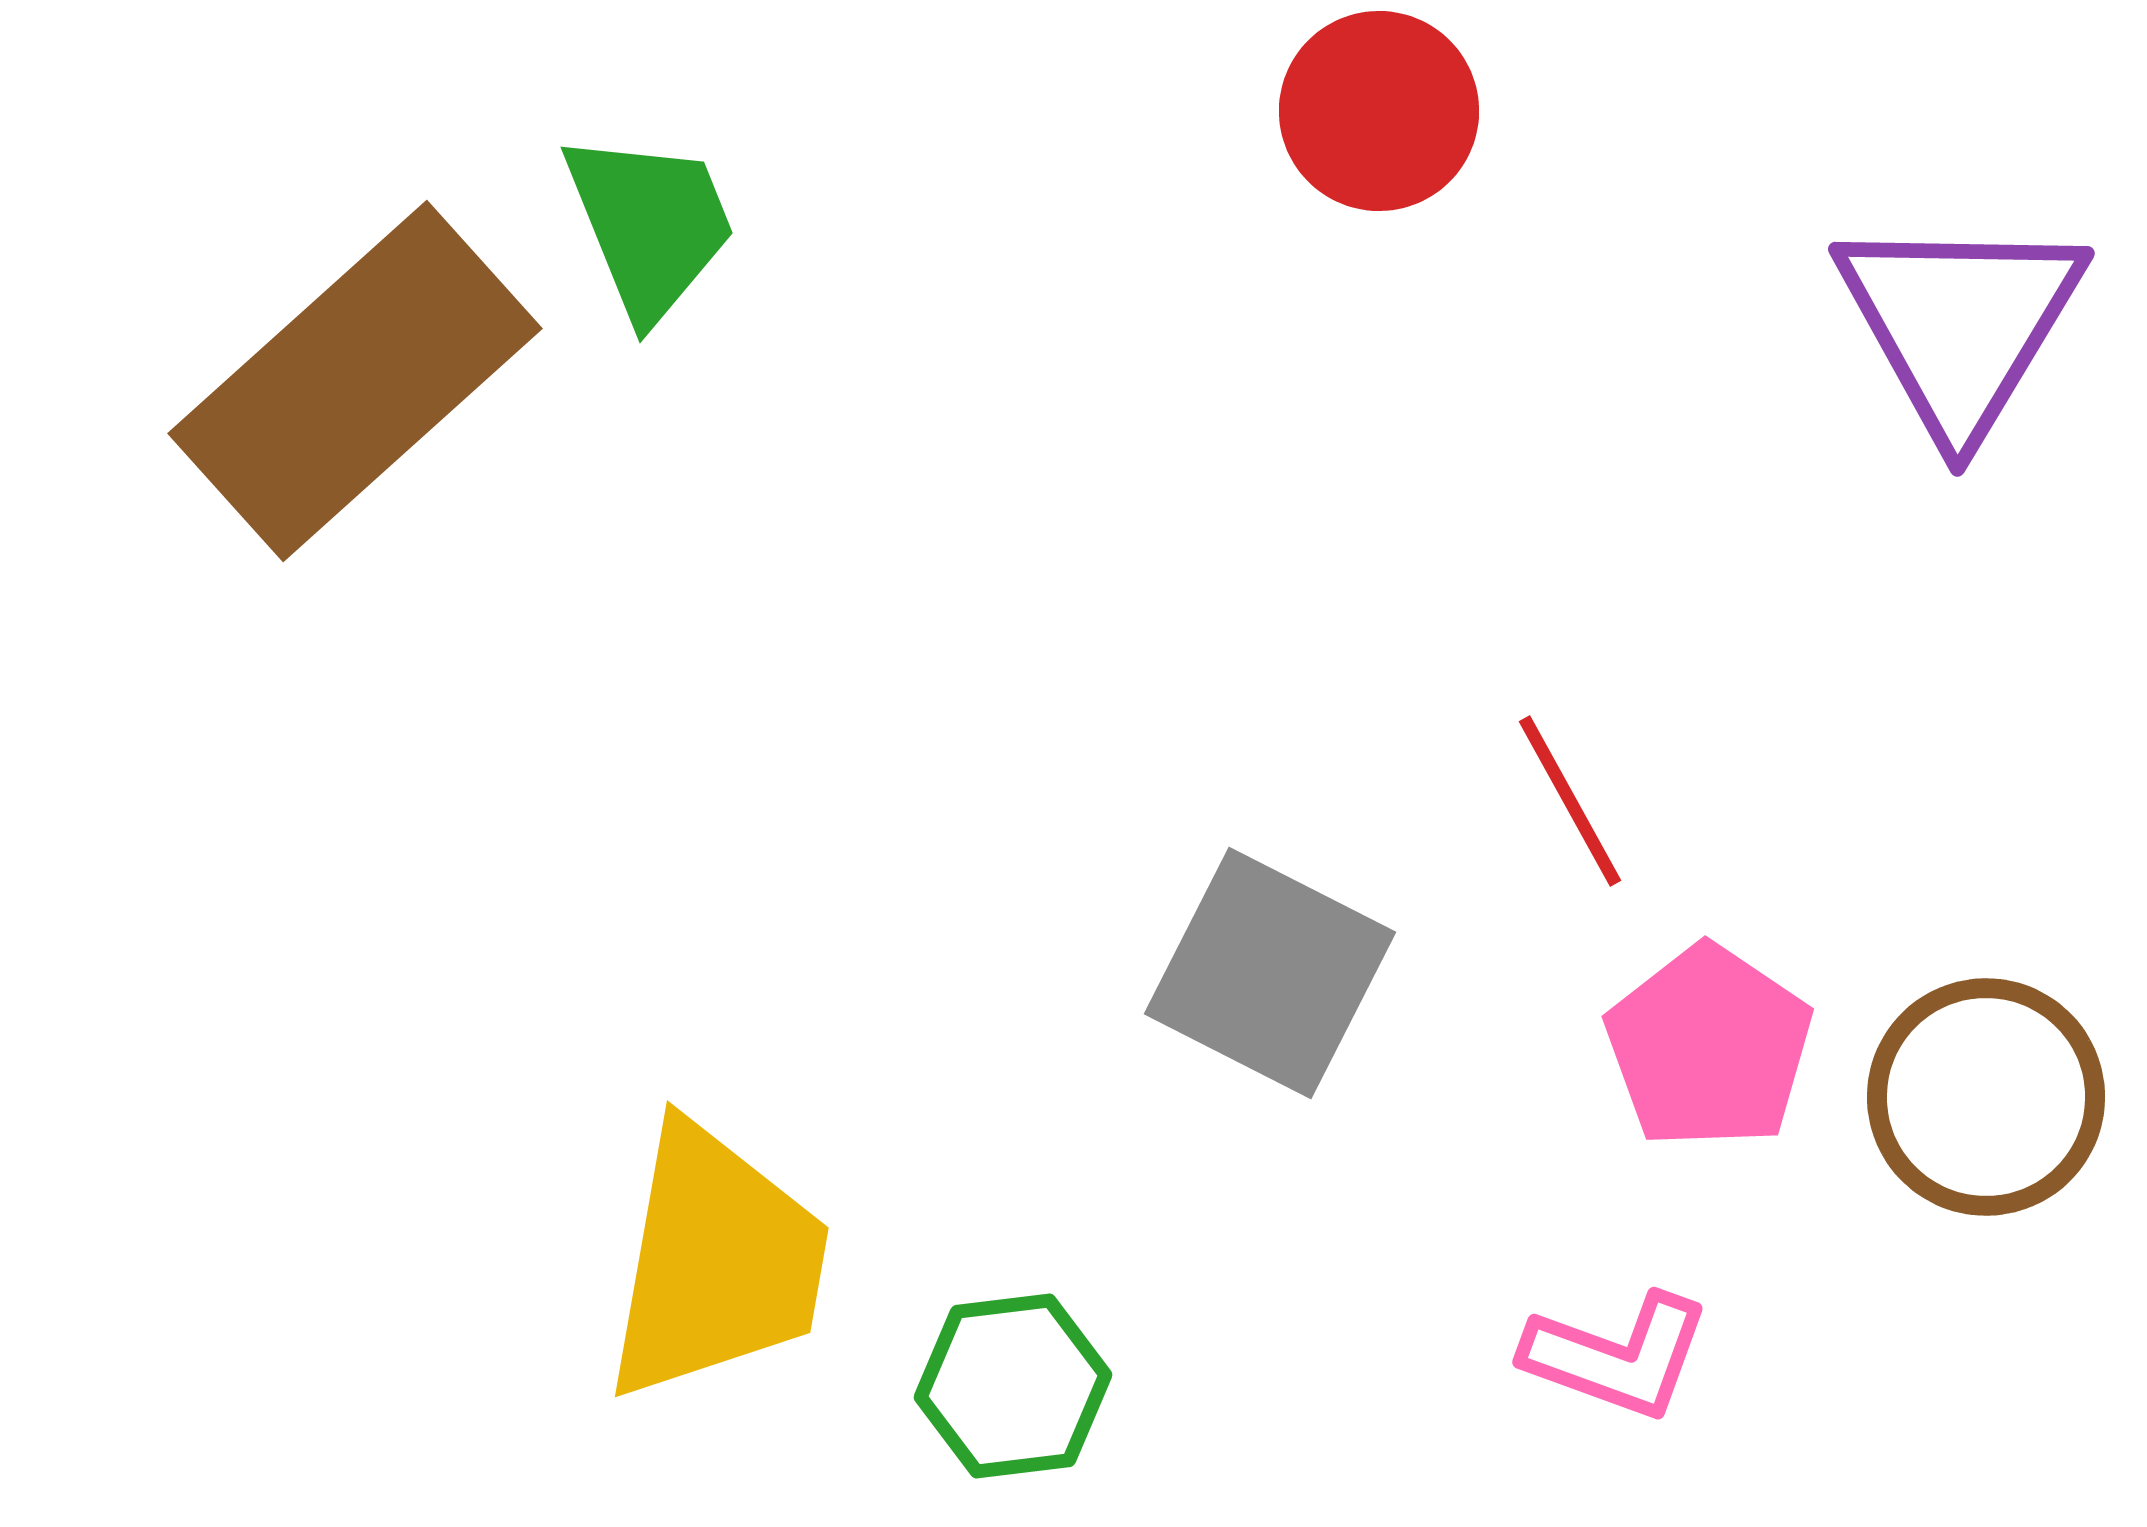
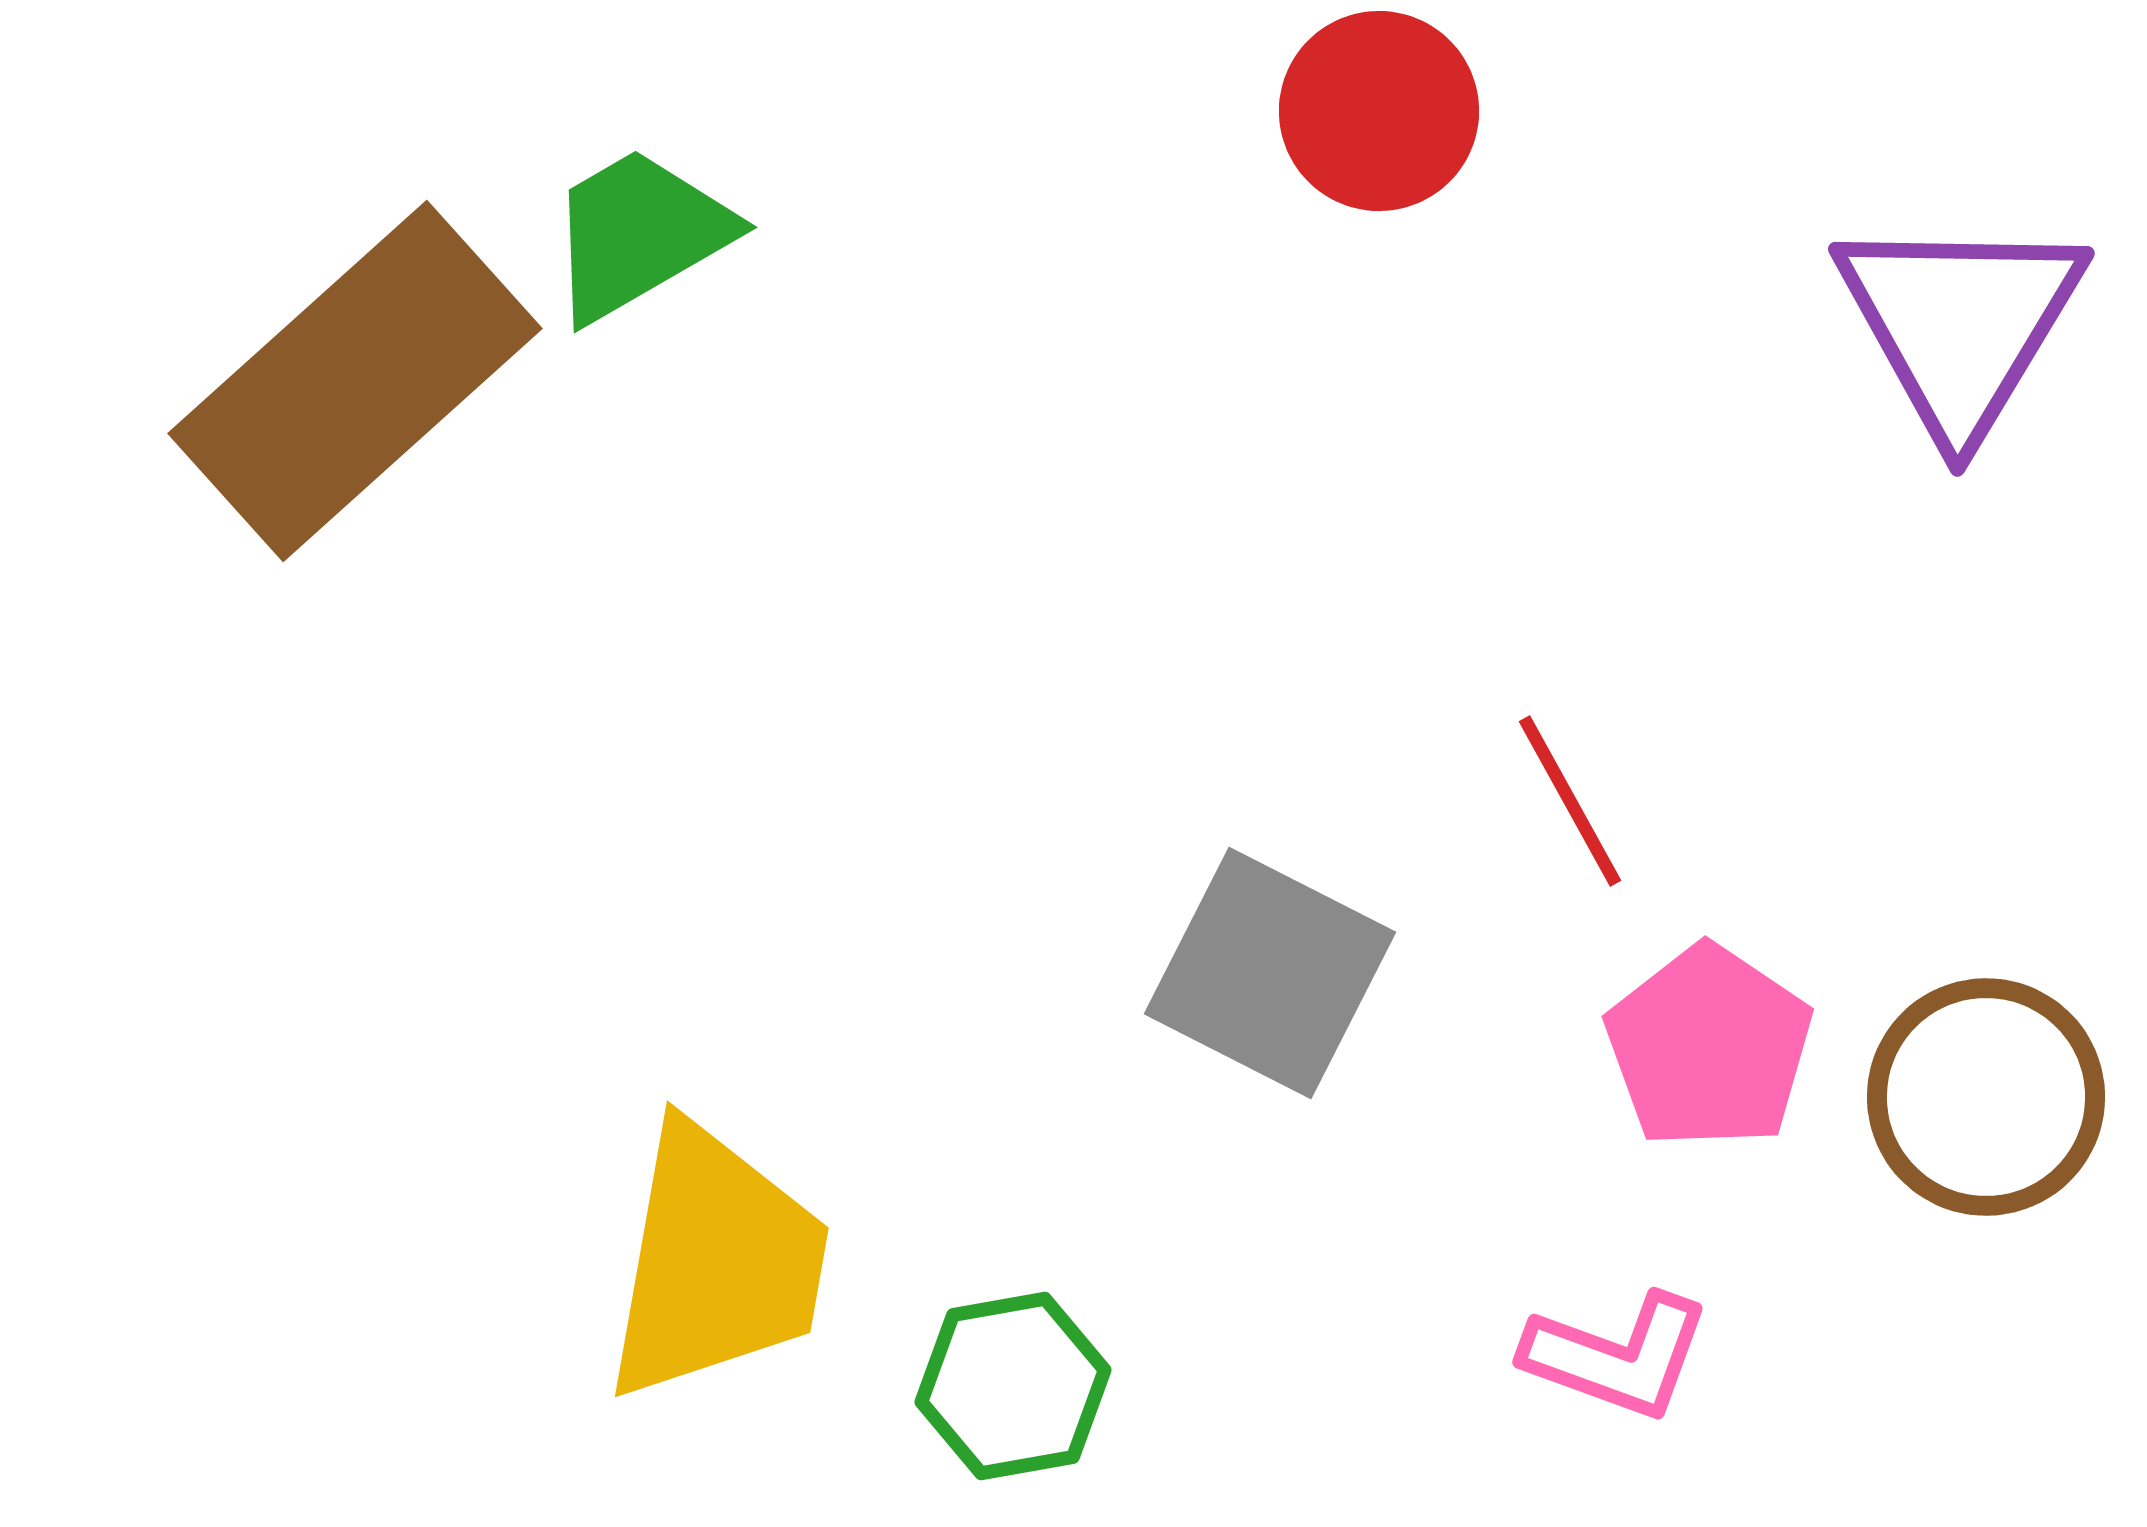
green trapezoid: moved 11 px left, 9 px down; rotated 98 degrees counterclockwise
green hexagon: rotated 3 degrees counterclockwise
